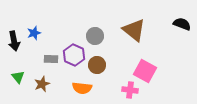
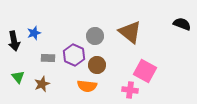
brown triangle: moved 4 px left, 2 px down
gray rectangle: moved 3 px left, 1 px up
orange semicircle: moved 5 px right, 2 px up
